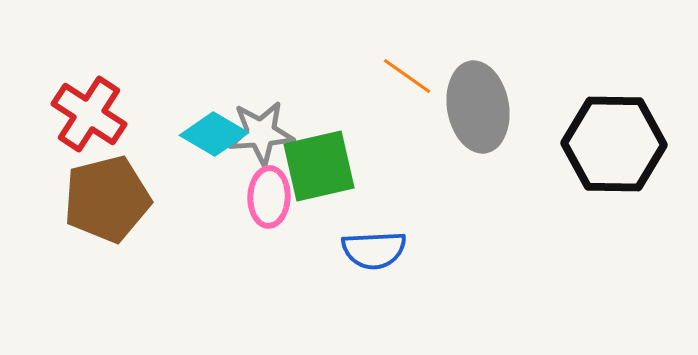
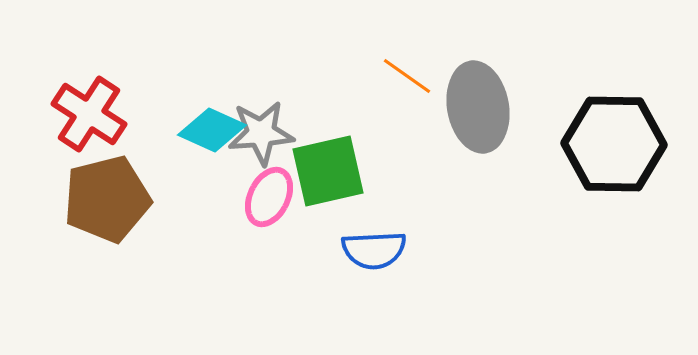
cyan diamond: moved 2 px left, 4 px up; rotated 6 degrees counterclockwise
green square: moved 9 px right, 5 px down
pink ellipse: rotated 24 degrees clockwise
